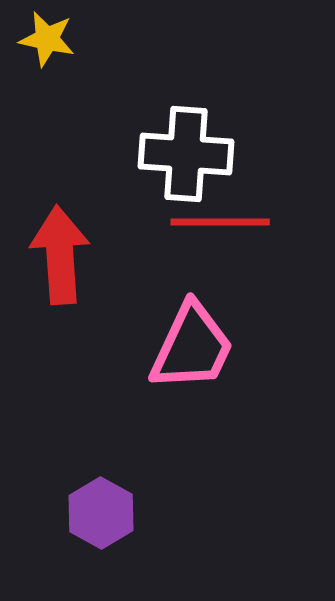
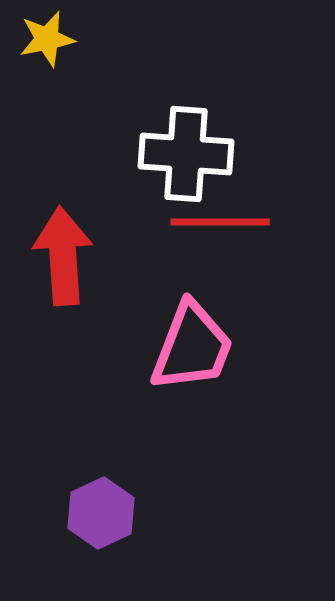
yellow star: rotated 24 degrees counterclockwise
red arrow: moved 3 px right, 1 px down
pink trapezoid: rotated 4 degrees counterclockwise
purple hexagon: rotated 6 degrees clockwise
